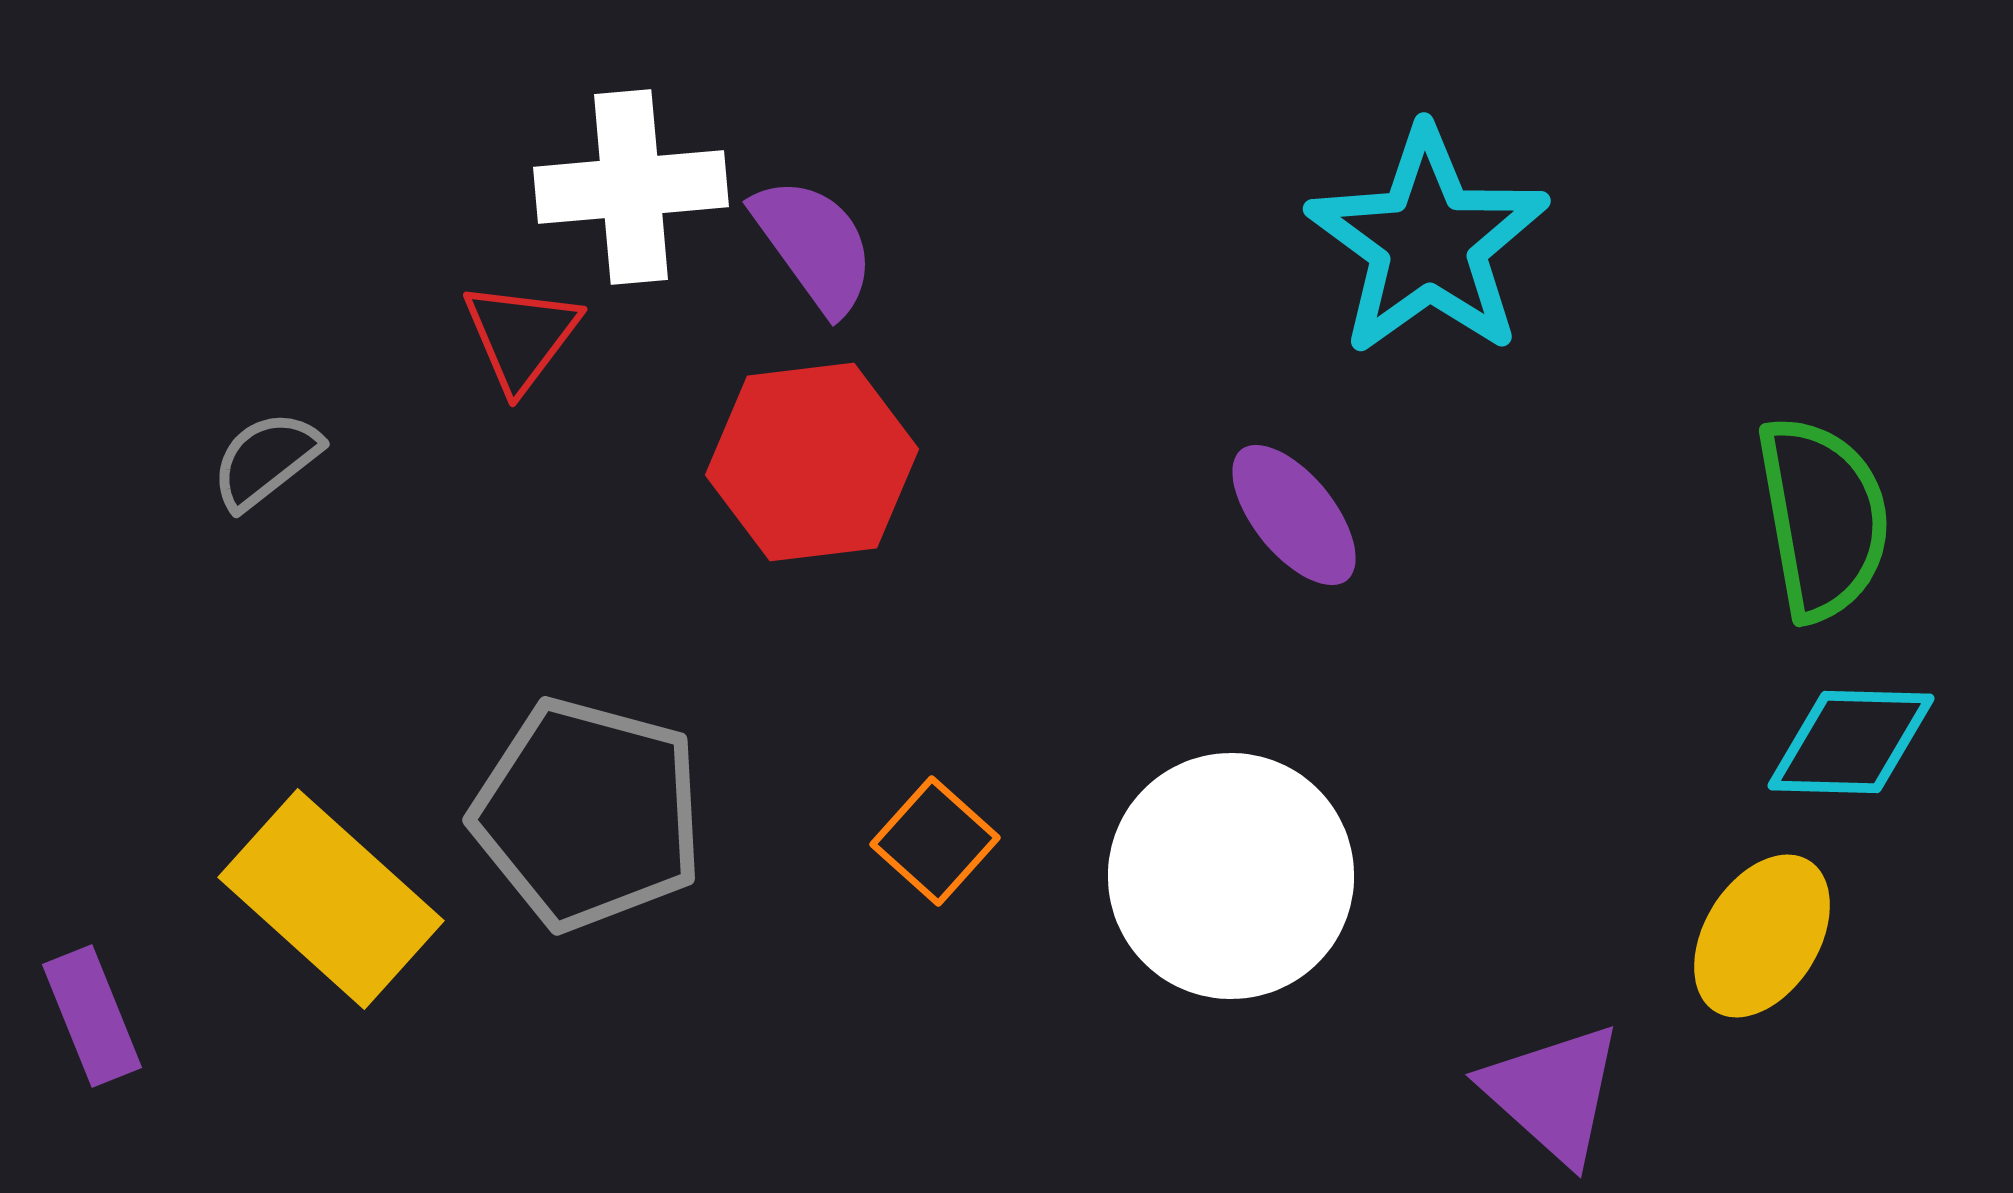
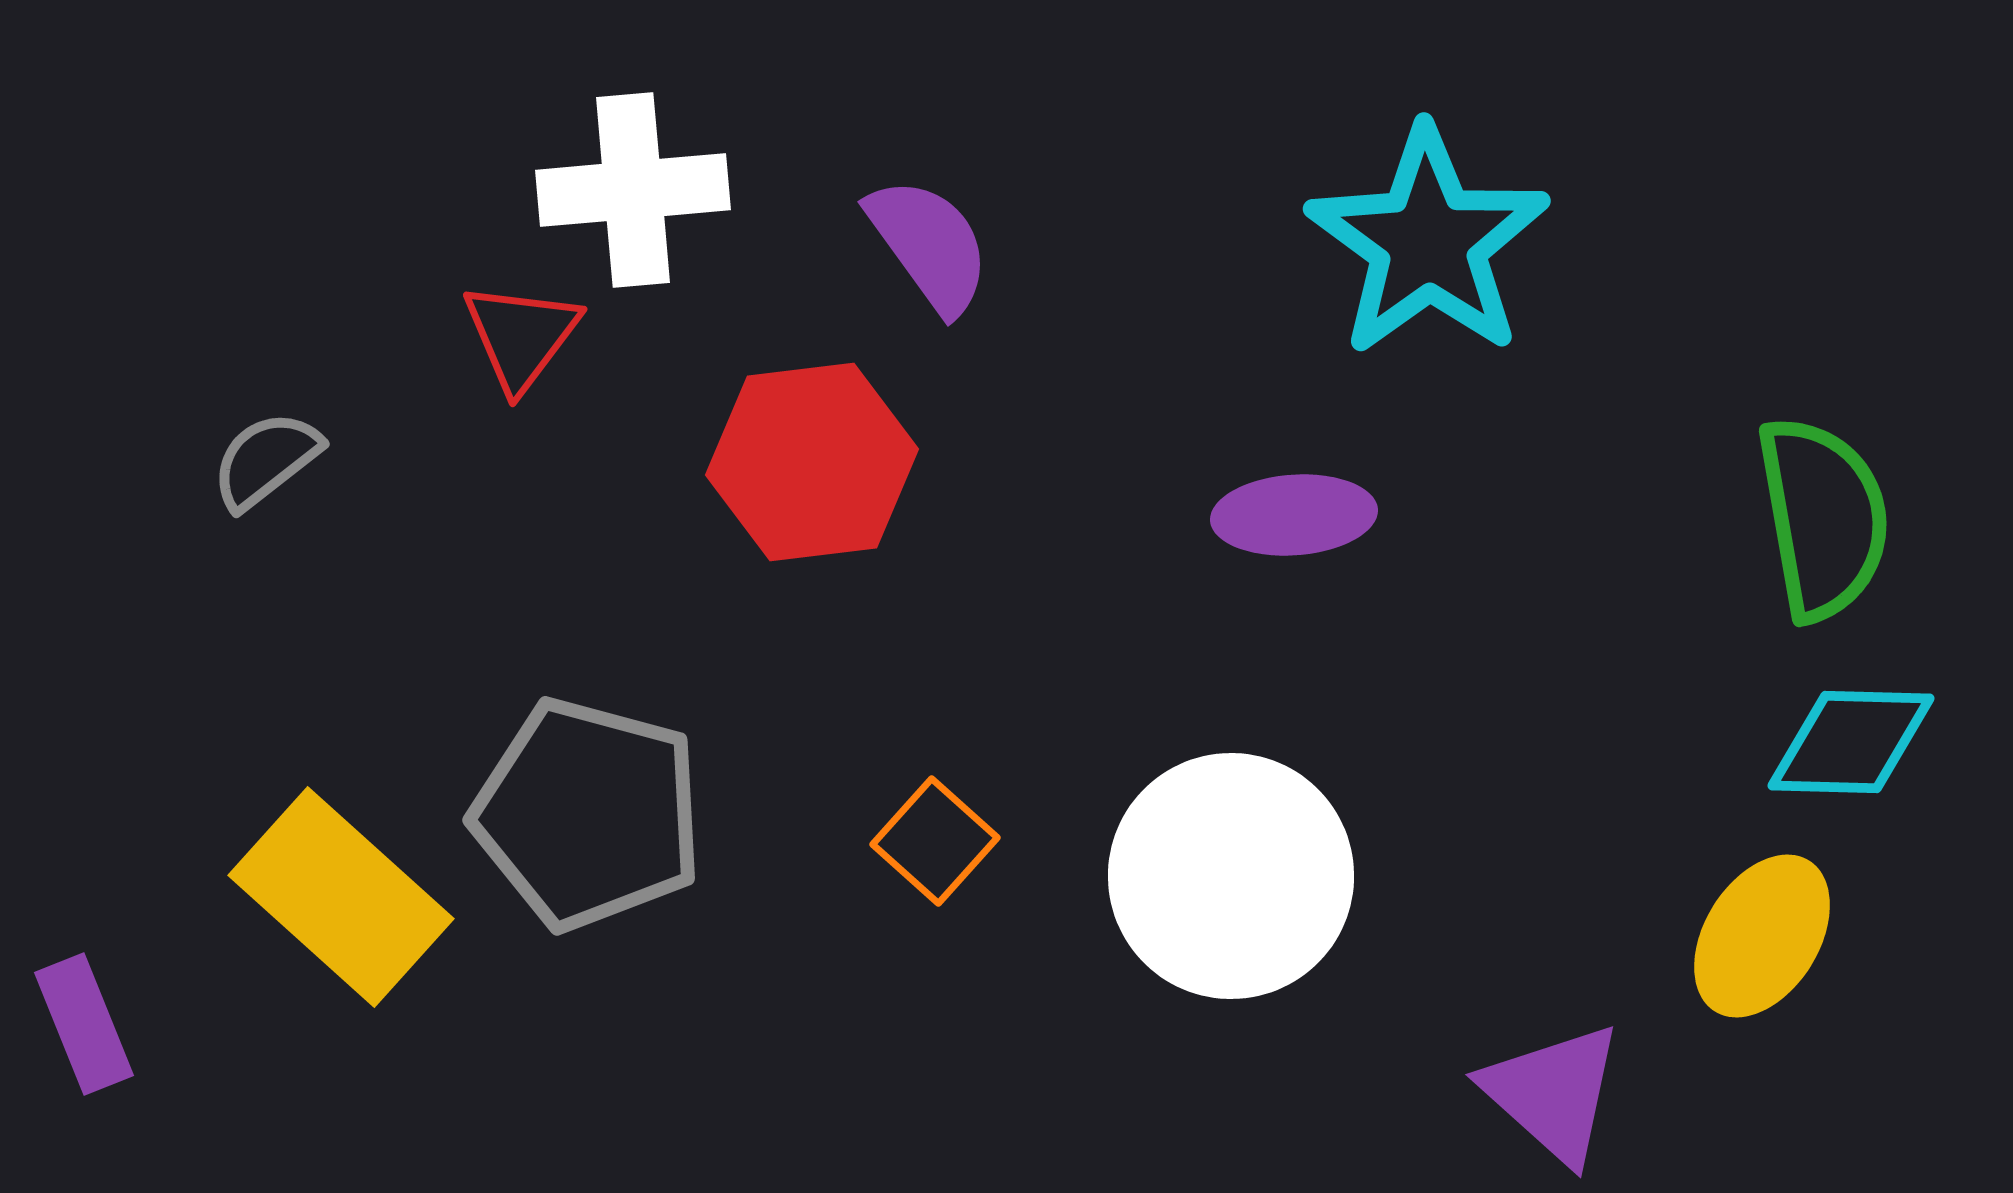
white cross: moved 2 px right, 3 px down
purple semicircle: moved 115 px right
purple ellipse: rotated 55 degrees counterclockwise
yellow rectangle: moved 10 px right, 2 px up
purple rectangle: moved 8 px left, 8 px down
